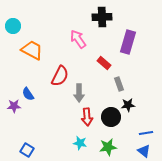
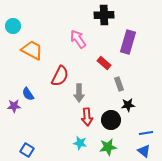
black cross: moved 2 px right, 2 px up
black circle: moved 3 px down
